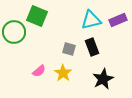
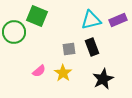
gray square: rotated 24 degrees counterclockwise
